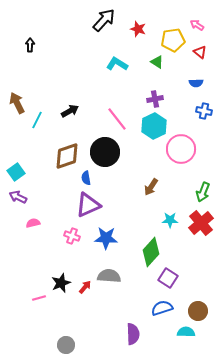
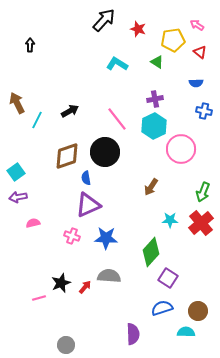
purple arrow at (18, 197): rotated 36 degrees counterclockwise
